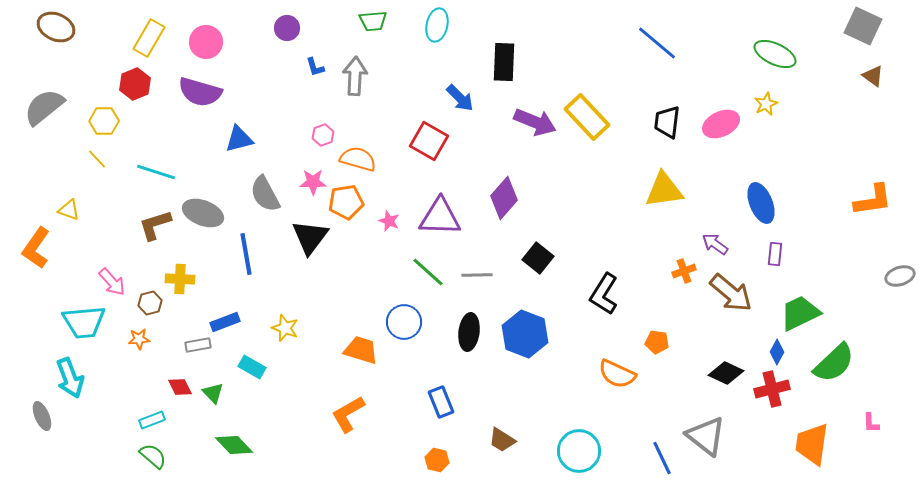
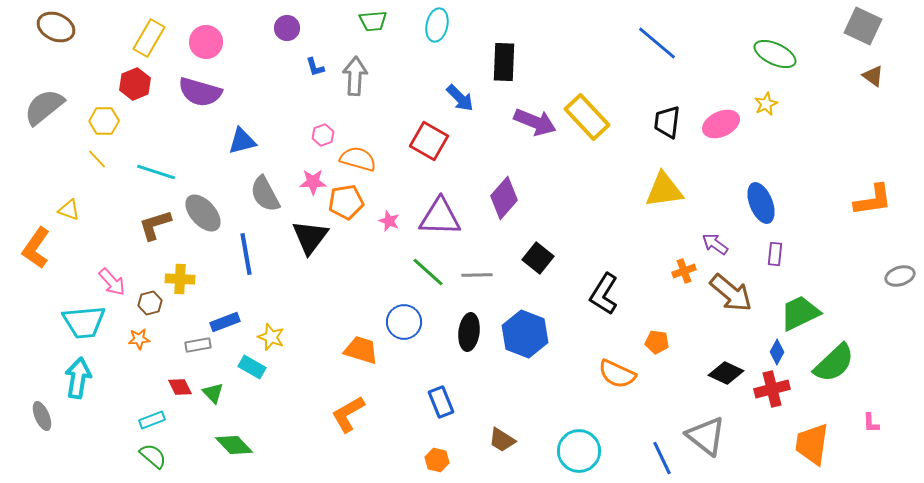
blue triangle at (239, 139): moved 3 px right, 2 px down
gray ellipse at (203, 213): rotated 27 degrees clockwise
yellow star at (285, 328): moved 14 px left, 9 px down
cyan arrow at (70, 378): moved 8 px right; rotated 150 degrees counterclockwise
